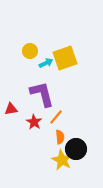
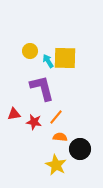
yellow square: rotated 20 degrees clockwise
cyan arrow: moved 2 px right, 2 px up; rotated 96 degrees counterclockwise
purple L-shape: moved 6 px up
red triangle: moved 3 px right, 5 px down
red star: rotated 21 degrees counterclockwise
orange semicircle: rotated 80 degrees counterclockwise
black circle: moved 4 px right
yellow star: moved 6 px left, 5 px down
